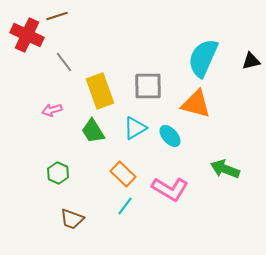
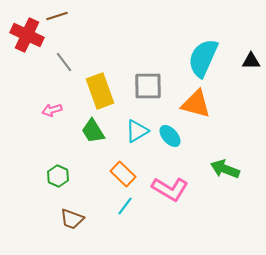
black triangle: rotated 12 degrees clockwise
cyan triangle: moved 2 px right, 3 px down
green hexagon: moved 3 px down
